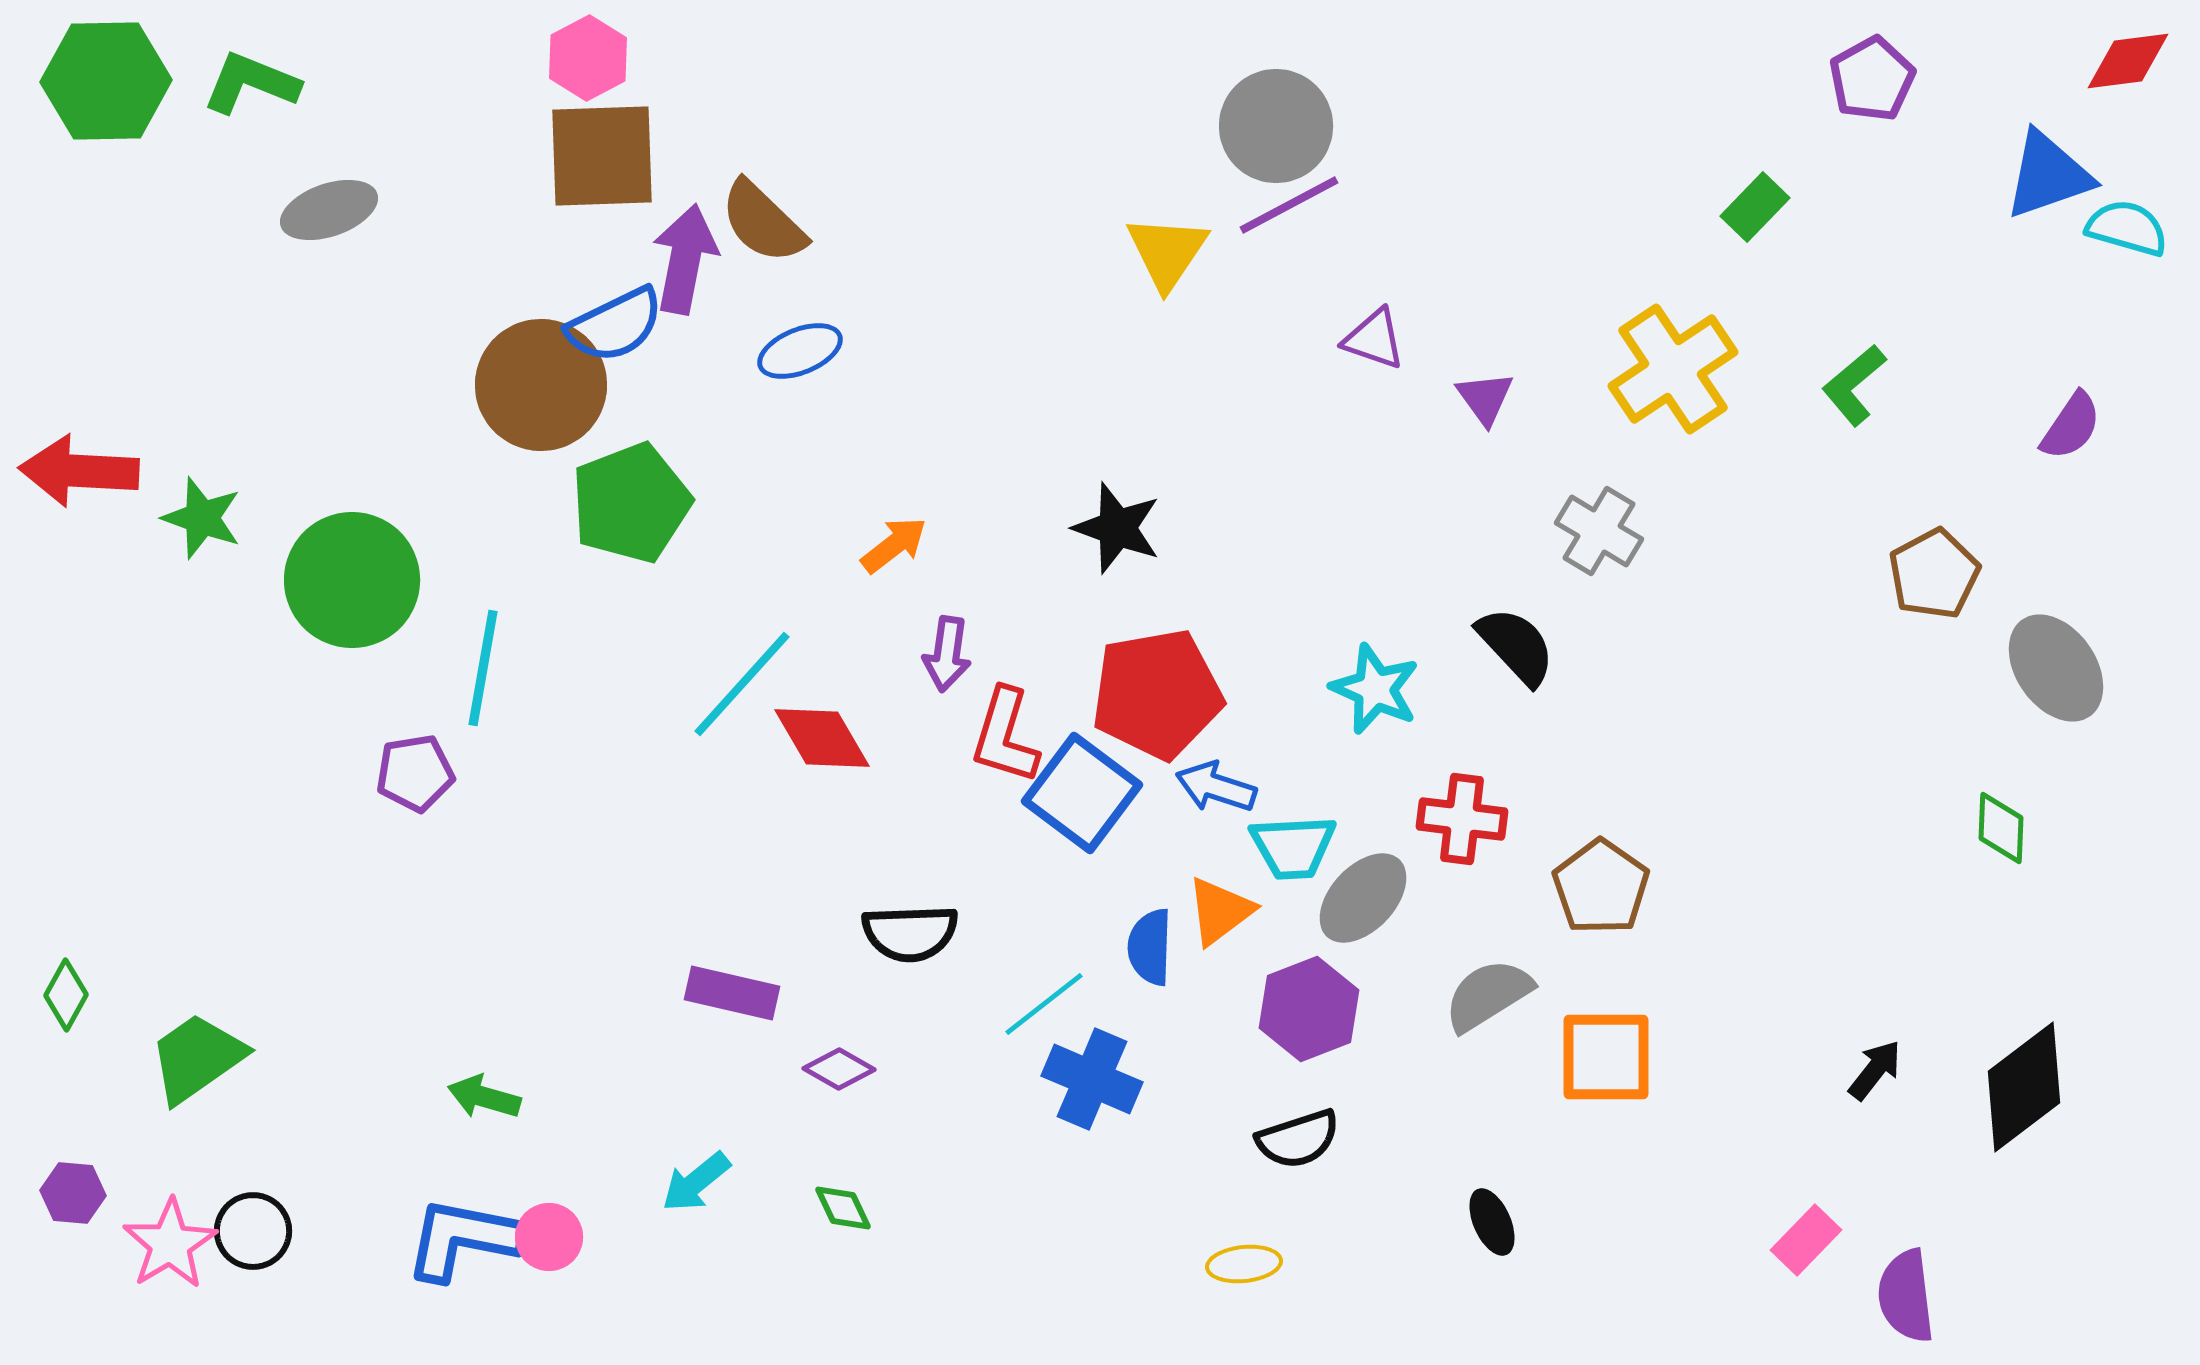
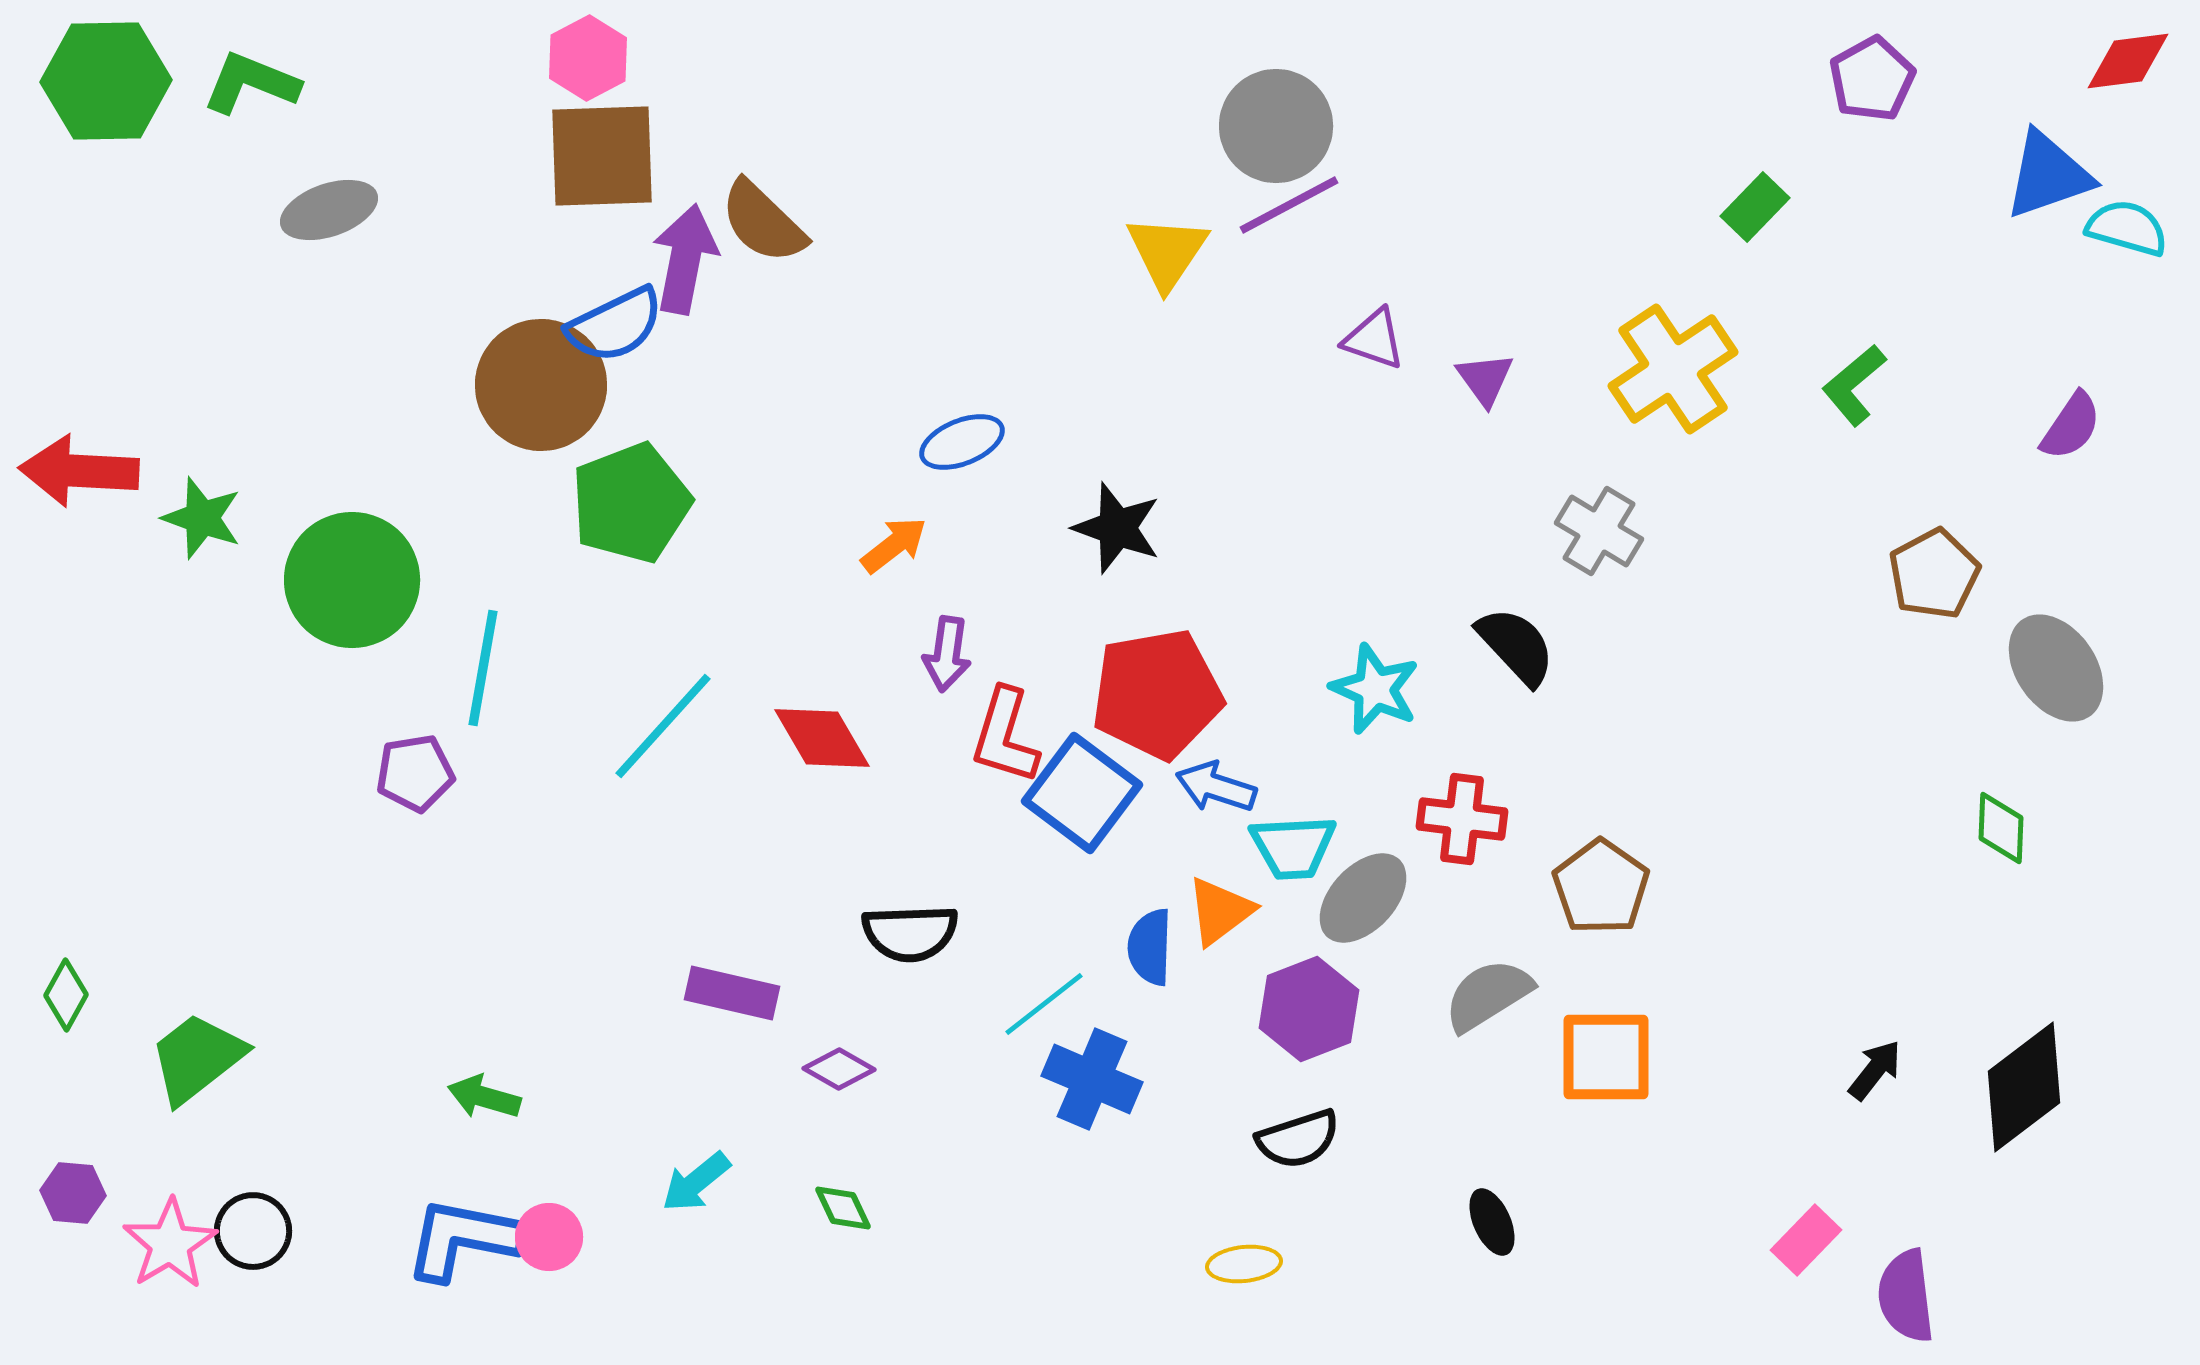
blue ellipse at (800, 351): moved 162 px right, 91 px down
purple triangle at (1485, 398): moved 19 px up
cyan line at (742, 684): moved 79 px left, 42 px down
green trapezoid at (197, 1058): rotated 3 degrees counterclockwise
